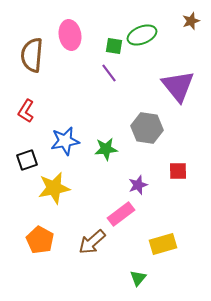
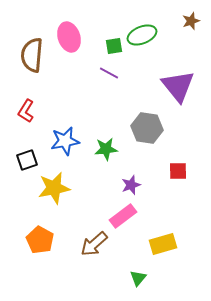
pink ellipse: moved 1 px left, 2 px down; rotated 8 degrees counterclockwise
green square: rotated 18 degrees counterclockwise
purple line: rotated 24 degrees counterclockwise
purple star: moved 7 px left
pink rectangle: moved 2 px right, 2 px down
brown arrow: moved 2 px right, 2 px down
